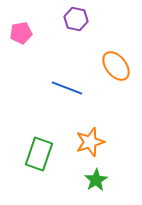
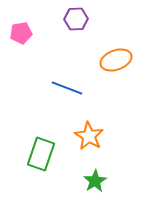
purple hexagon: rotated 15 degrees counterclockwise
orange ellipse: moved 6 px up; rotated 72 degrees counterclockwise
orange star: moved 1 px left, 6 px up; rotated 24 degrees counterclockwise
green rectangle: moved 2 px right
green star: moved 1 px left, 1 px down
